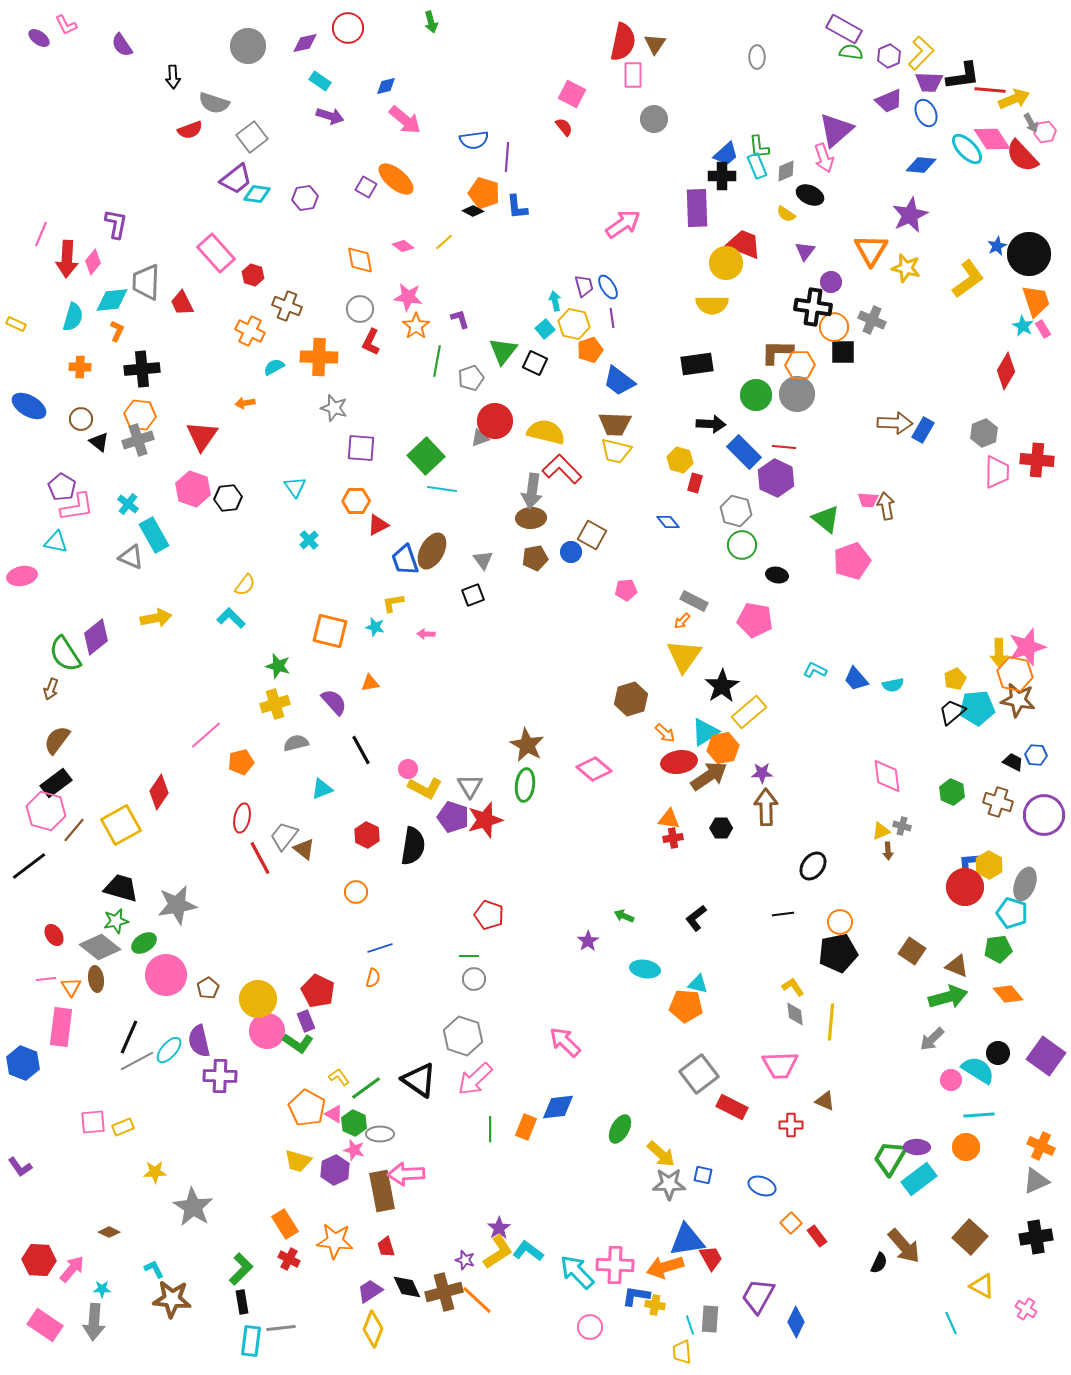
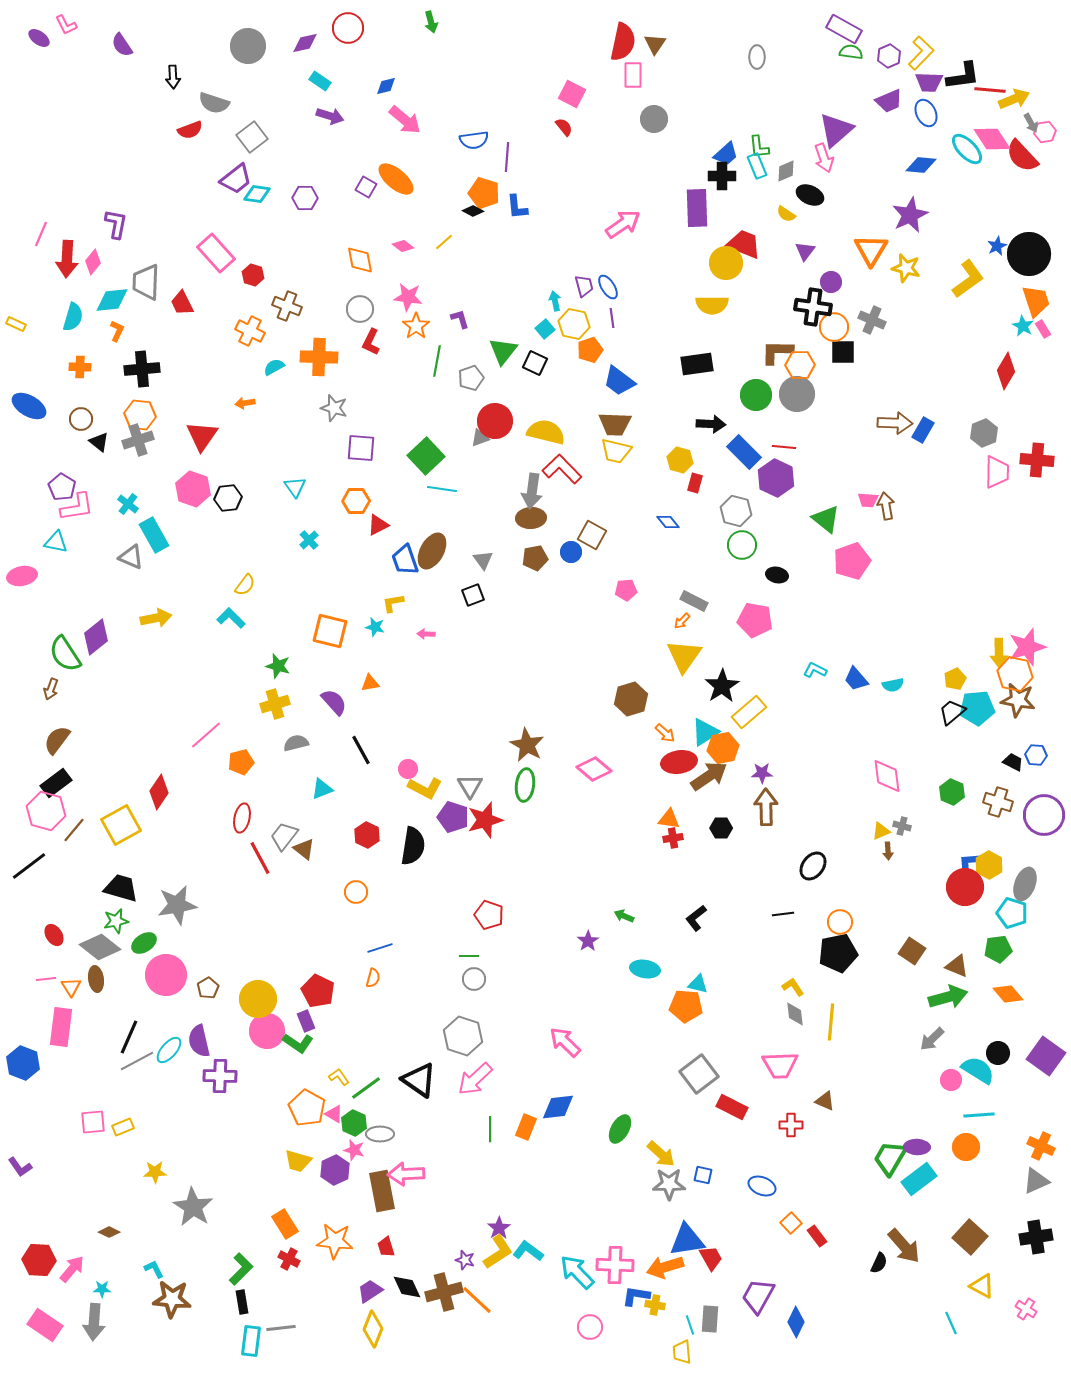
purple hexagon at (305, 198): rotated 10 degrees clockwise
